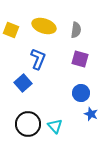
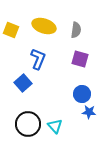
blue circle: moved 1 px right, 1 px down
blue star: moved 2 px left, 2 px up; rotated 16 degrees counterclockwise
